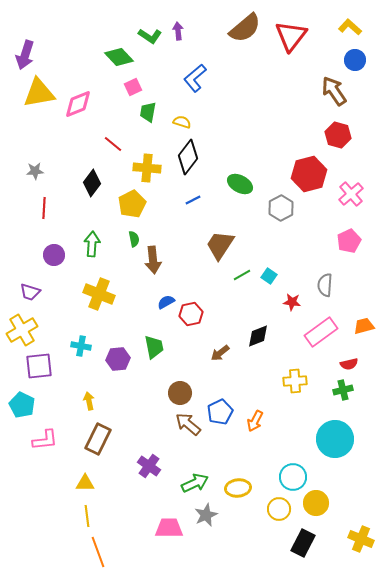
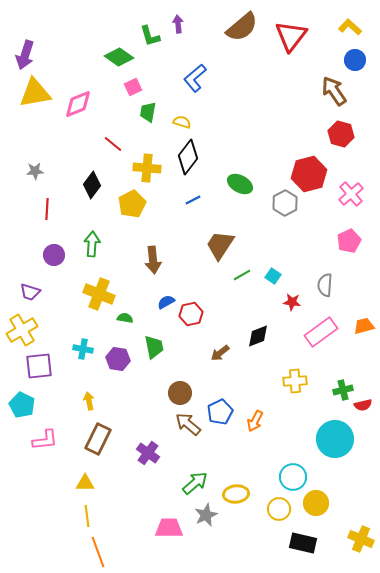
brown semicircle at (245, 28): moved 3 px left, 1 px up
purple arrow at (178, 31): moved 7 px up
green L-shape at (150, 36): rotated 40 degrees clockwise
green diamond at (119, 57): rotated 12 degrees counterclockwise
yellow triangle at (39, 93): moved 4 px left
red hexagon at (338, 135): moved 3 px right, 1 px up
black diamond at (92, 183): moved 2 px down
red line at (44, 208): moved 3 px right, 1 px down
gray hexagon at (281, 208): moved 4 px right, 5 px up
green semicircle at (134, 239): moved 9 px left, 79 px down; rotated 70 degrees counterclockwise
cyan square at (269, 276): moved 4 px right
cyan cross at (81, 346): moved 2 px right, 3 px down
purple hexagon at (118, 359): rotated 15 degrees clockwise
red semicircle at (349, 364): moved 14 px right, 41 px down
purple cross at (149, 466): moved 1 px left, 13 px up
green arrow at (195, 483): rotated 16 degrees counterclockwise
yellow ellipse at (238, 488): moved 2 px left, 6 px down
black rectangle at (303, 543): rotated 76 degrees clockwise
